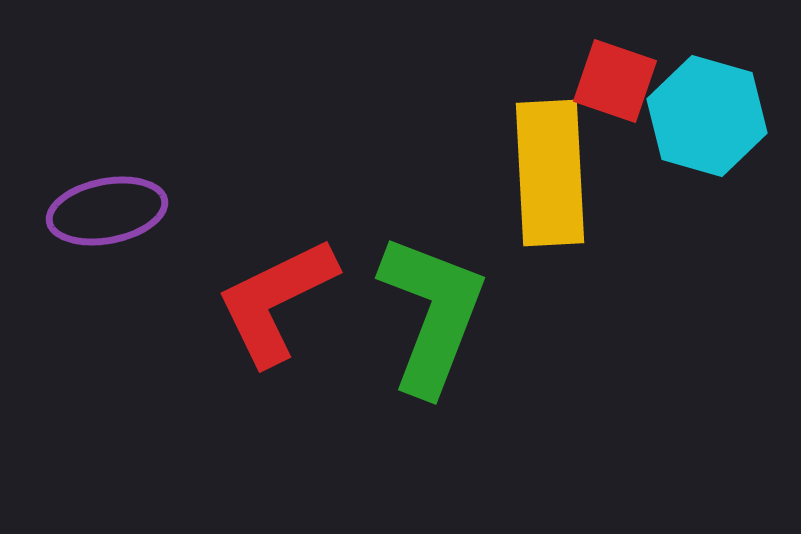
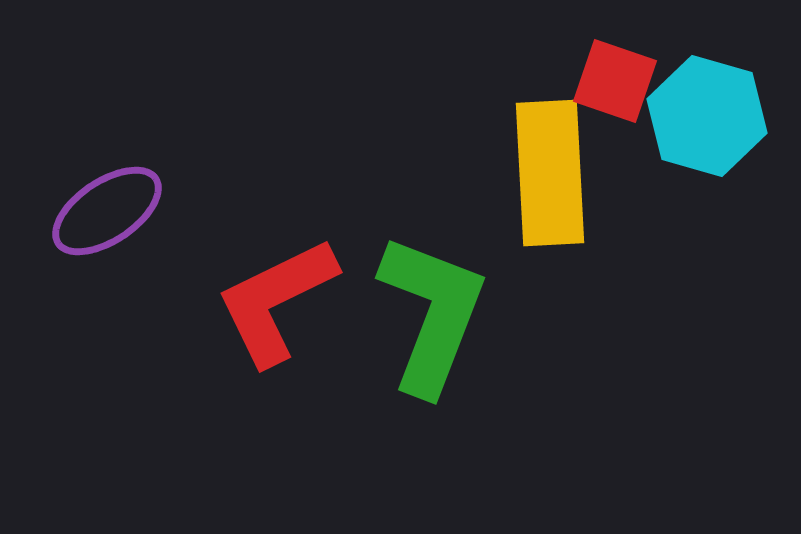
purple ellipse: rotated 23 degrees counterclockwise
